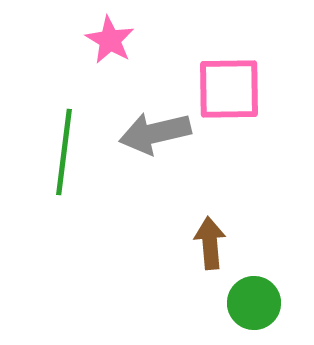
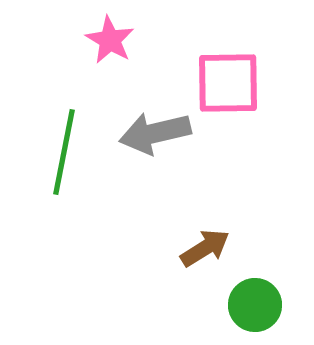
pink square: moved 1 px left, 6 px up
green line: rotated 4 degrees clockwise
brown arrow: moved 5 px left, 5 px down; rotated 63 degrees clockwise
green circle: moved 1 px right, 2 px down
